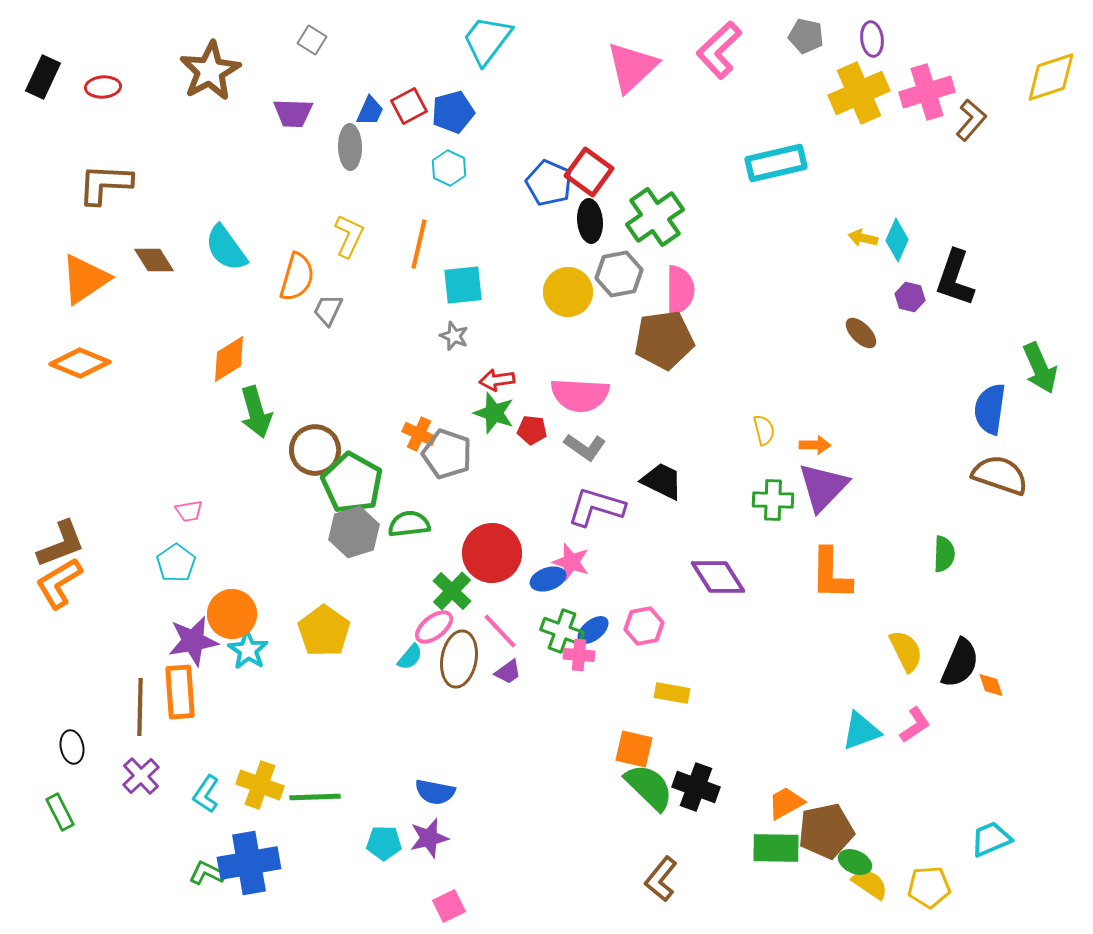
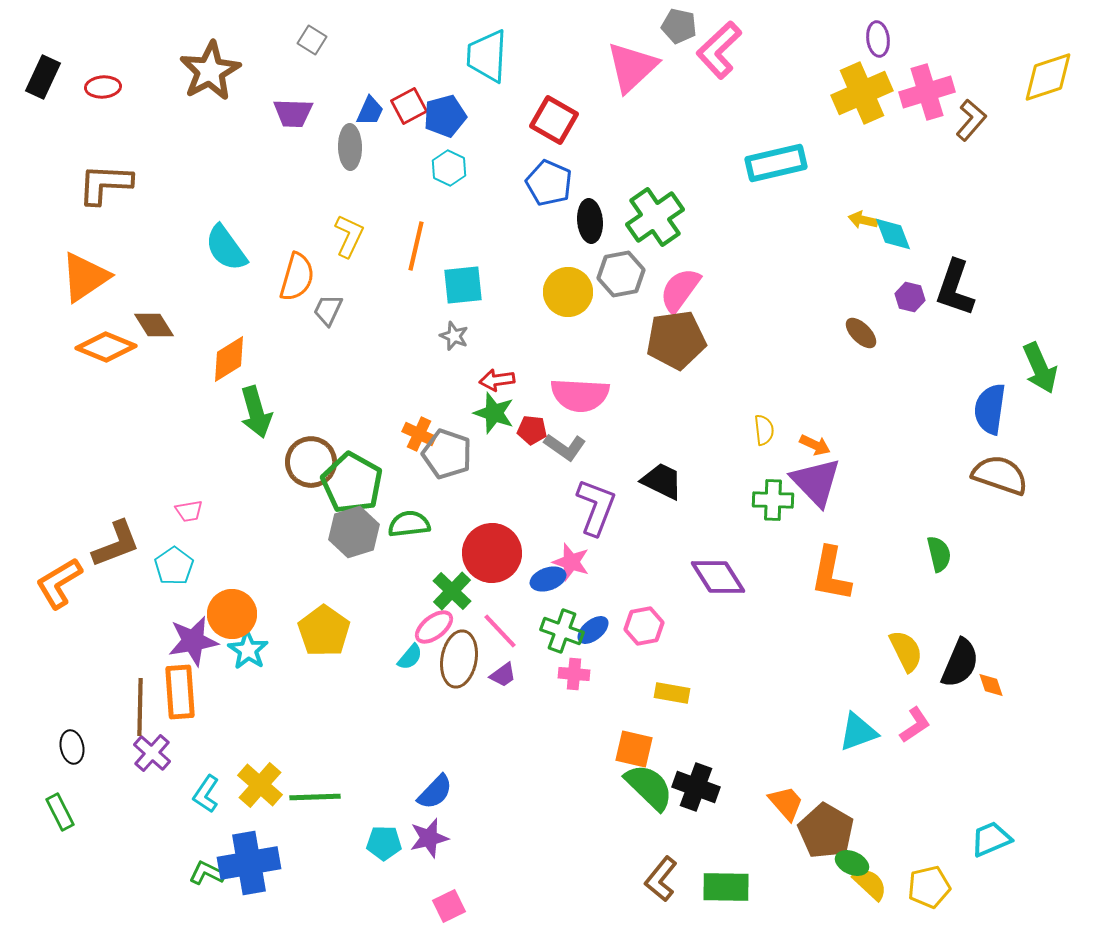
gray pentagon at (806, 36): moved 127 px left, 10 px up
purple ellipse at (872, 39): moved 6 px right
cyan trapezoid at (487, 40): moved 16 px down; rotated 34 degrees counterclockwise
yellow diamond at (1051, 77): moved 3 px left
yellow cross at (859, 93): moved 3 px right
blue pentagon at (453, 112): moved 8 px left, 4 px down
red square at (589, 172): moved 35 px left, 52 px up; rotated 6 degrees counterclockwise
yellow arrow at (863, 238): moved 18 px up
cyan diamond at (897, 240): moved 4 px left, 6 px up; rotated 45 degrees counterclockwise
orange line at (419, 244): moved 3 px left, 2 px down
brown diamond at (154, 260): moved 65 px down
gray hexagon at (619, 274): moved 2 px right
black L-shape at (955, 278): moved 10 px down
orange triangle at (85, 279): moved 2 px up
pink semicircle at (680, 290): rotated 144 degrees counterclockwise
brown pentagon at (664, 340): moved 12 px right
orange diamond at (80, 363): moved 26 px right, 16 px up
yellow semicircle at (764, 430): rotated 8 degrees clockwise
orange arrow at (815, 445): rotated 24 degrees clockwise
gray L-shape at (585, 447): moved 20 px left
brown circle at (315, 450): moved 4 px left, 12 px down
purple triangle at (823, 487): moved 7 px left, 5 px up; rotated 28 degrees counterclockwise
purple L-shape at (596, 507): rotated 94 degrees clockwise
brown L-shape at (61, 544): moved 55 px right
green semicircle at (944, 554): moved 5 px left; rotated 15 degrees counterclockwise
cyan pentagon at (176, 563): moved 2 px left, 3 px down
orange L-shape at (831, 574): rotated 10 degrees clockwise
pink cross at (579, 655): moved 5 px left, 19 px down
purple trapezoid at (508, 672): moved 5 px left, 3 px down
cyan triangle at (861, 731): moved 3 px left, 1 px down
purple cross at (141, 776): moved 11 px right, 23 px up; rotated 6 degrees counterclockwise
yellow cross at (260, 785): rotated 21 degrees clockwise
blue semicircle at (435, 792): rotated 57 degrees counterclockwise
orange trapezoid at (786, 803): rotated 78 degrees clockwise
brown pentagon at (826, 831): rotated 30 degrees counterclockwise
green rectangle at (776, 848): moved 50 px left, 39 px down
green ellipse at (855, 862): moved 3 px left, 1 px down
yellow semicircle at (870, 884): rotated 9 degrees clockwise
yellow pentagon at (929, 887): rotated 9 degrees counterclockwise
